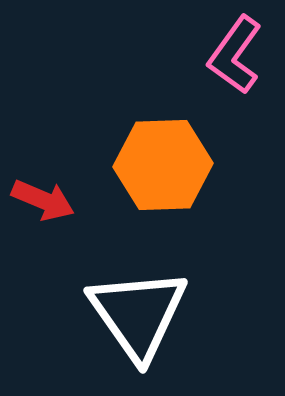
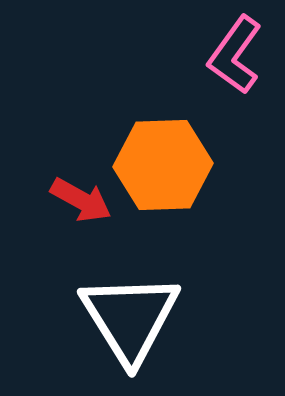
red arrow: moved 38 px right; rotated 6 degrees clockwise
white triangle: moved 8 px left, 4 px down; rotated 3 degrees clockwise
